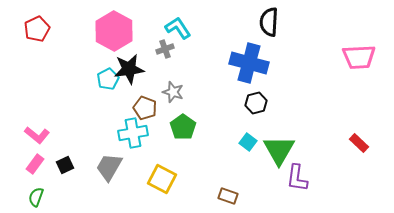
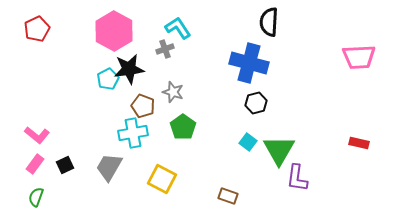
brown pentagon: moved 2 px left, 2 px up
red rectangle: rotated 30 degrees counterclockwise
